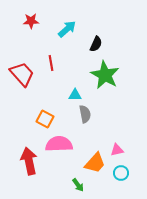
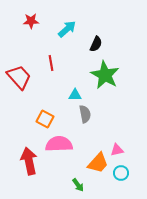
red trapezoid: moved 3 px left, 3 px down
orange trapezoid: moved 3 px right
